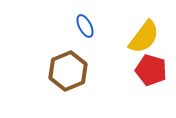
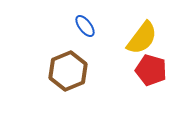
blue ellipse: rotated 10 degrees counterclockwise
yellow semicircle: moved 2 px left, 1 px down
